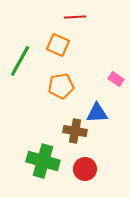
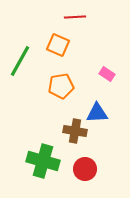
pink rectangle: moved 9 px left, 5 px up
